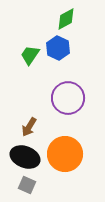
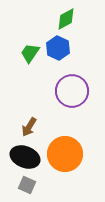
green trapezoid: moved 2 px up
purple circle: moved 4 px right, 7 px up
